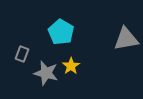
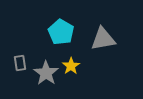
gray triangle: moved 23 px left
gray rectangle: moved 2 px left, 9 px down; rotated 28 degrees counterclockwise
gray star: rotated 20 degrees clockwise
